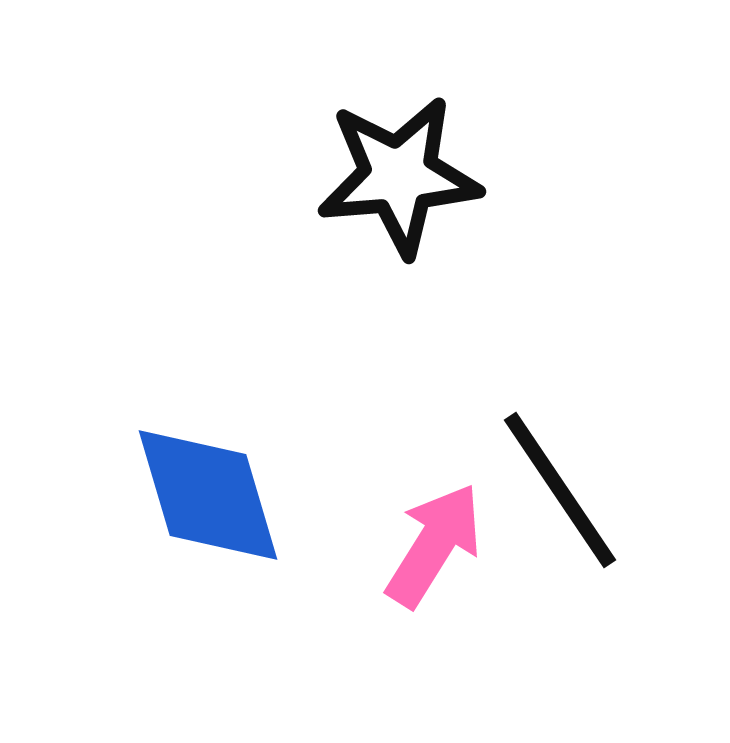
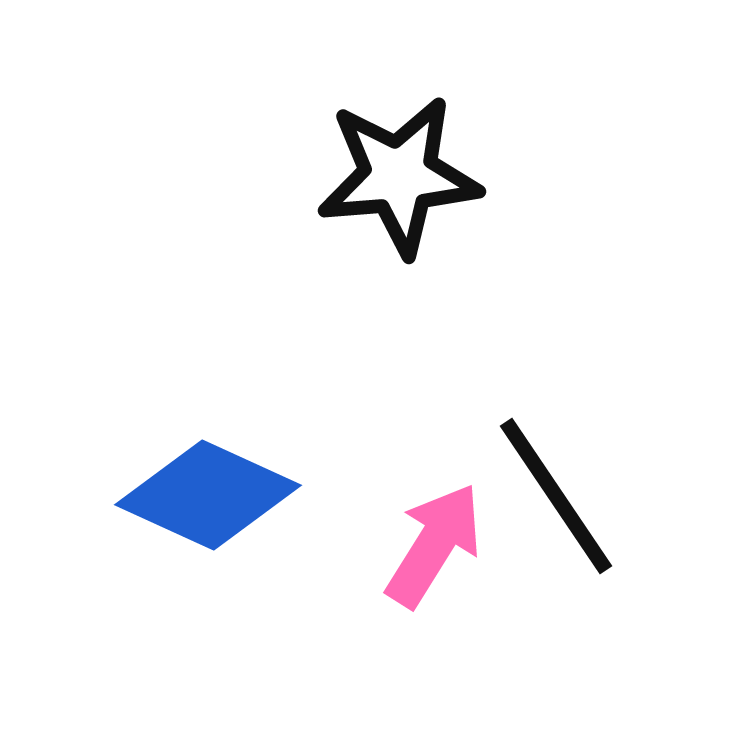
black line: moved 4 px left, 6 px down
blue diamond: rotated 49 degrees counterclockwise
